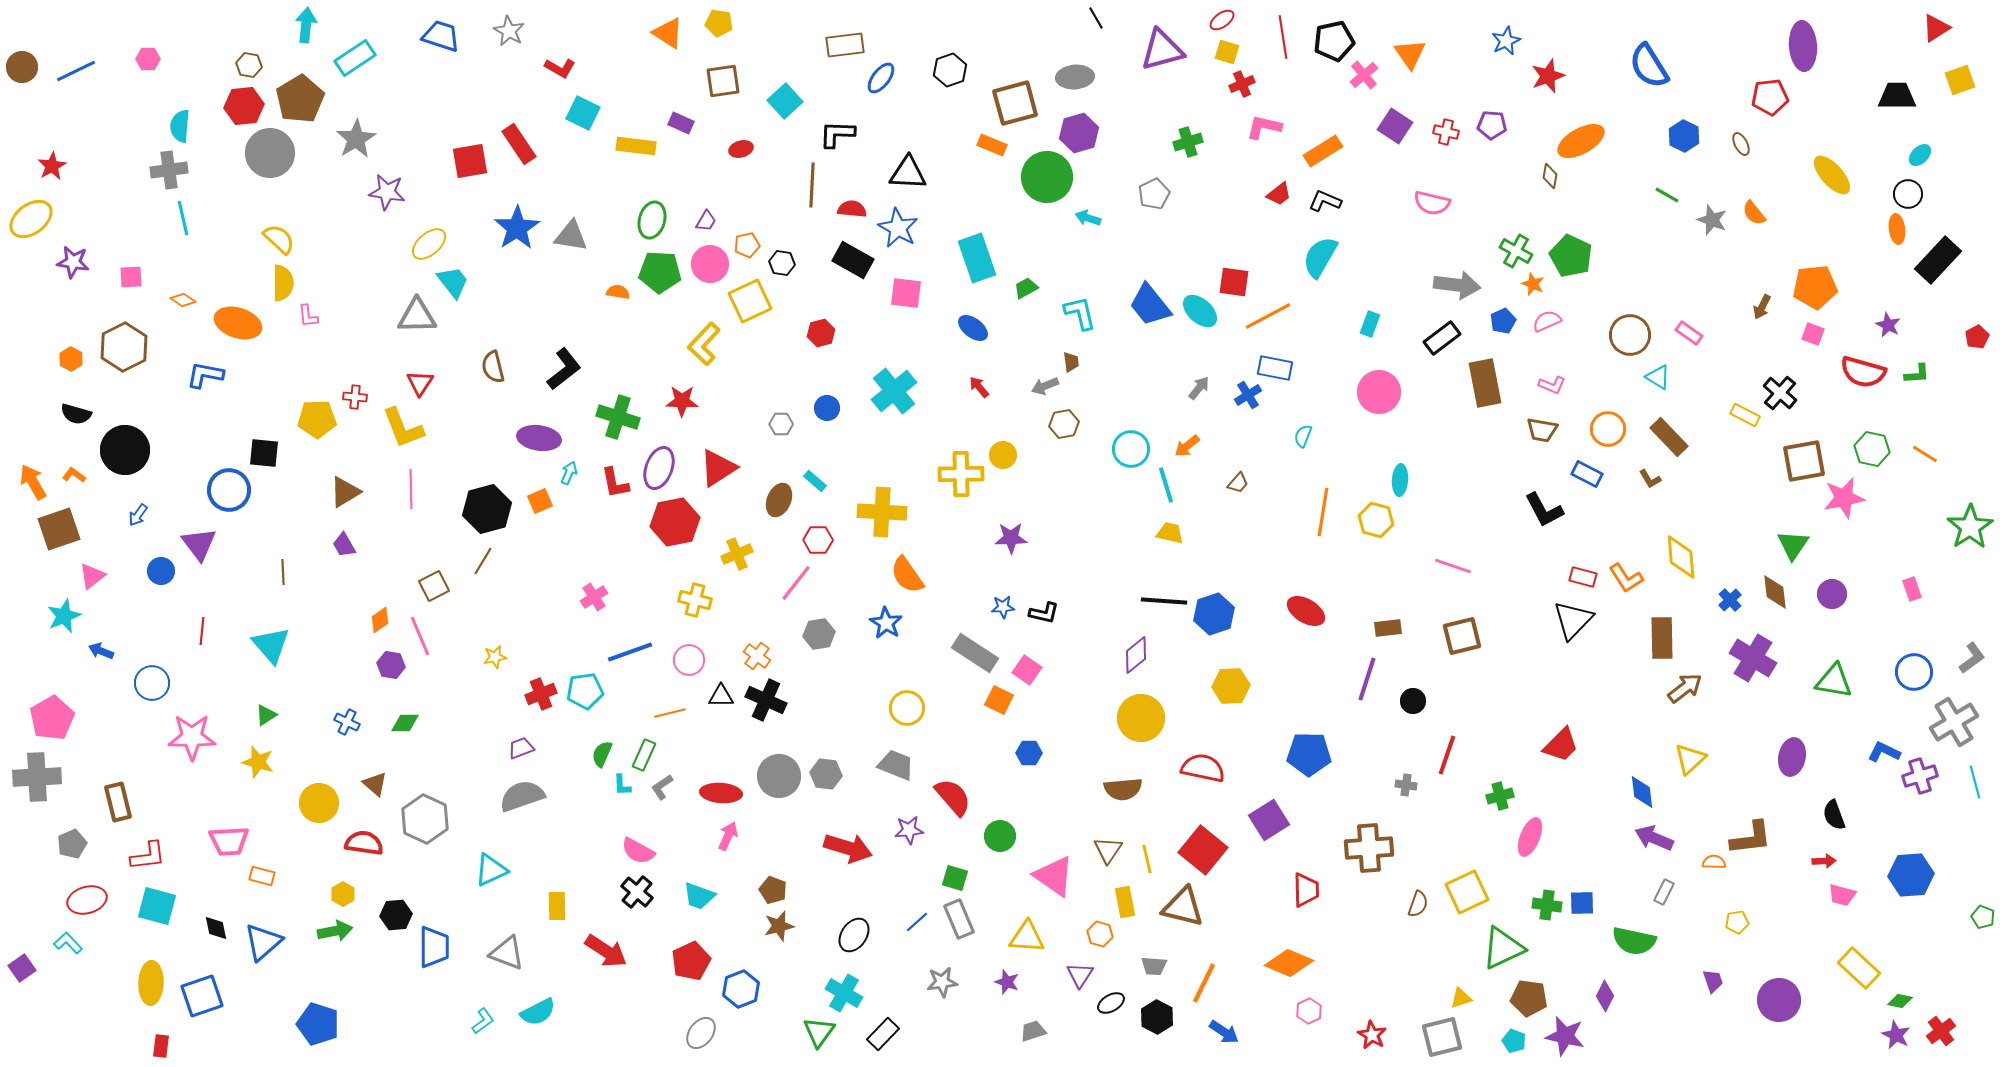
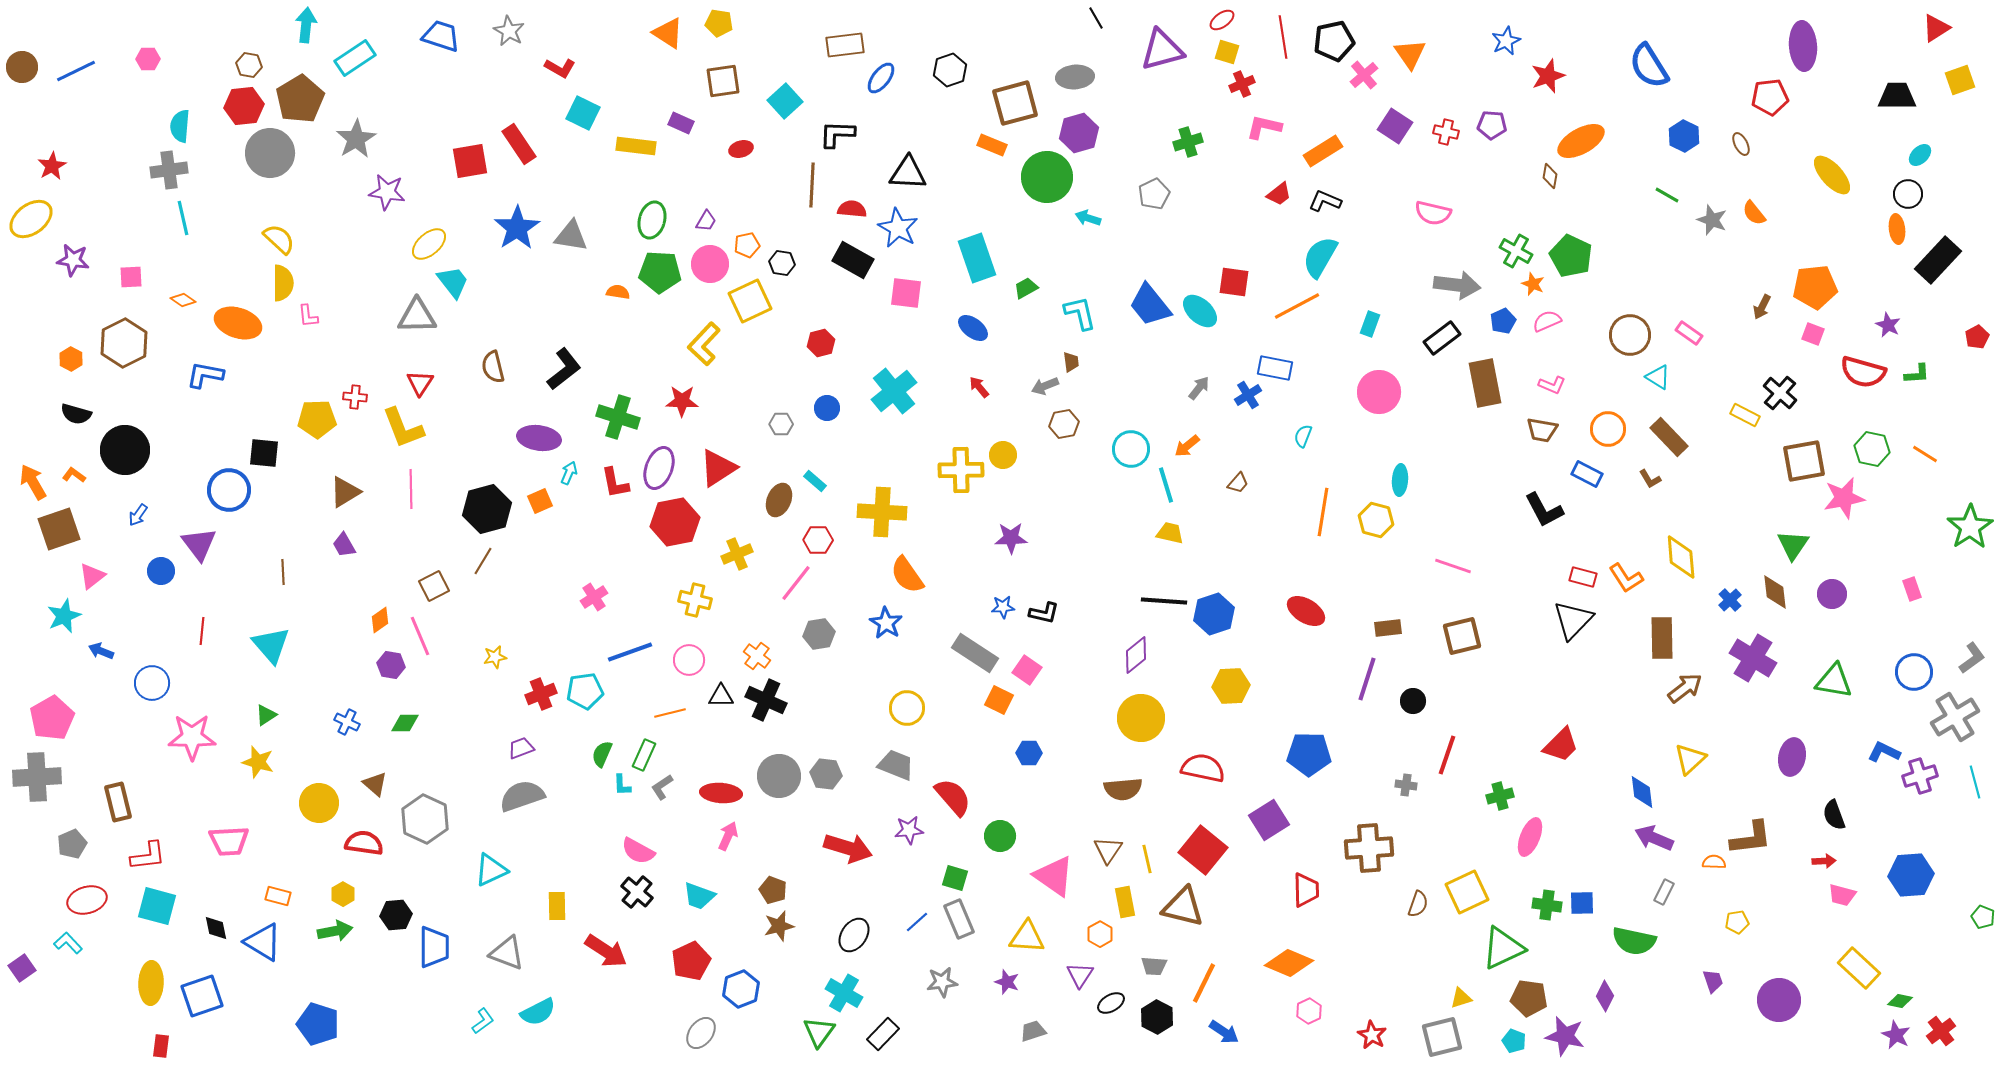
pink semicircle at (1432, 203): moved 1 px right, 10 px down
purple star at (73, 262): moved 2 px up
orange line at (1268, 316): moved 29 px right, 10 px up
red hexagon at (821, 333): moved 10 px down
brown hexagon at (124, 347): moved 4 px up
yellow cross at (961, 474): moved 4 px up
gray cross at (1954, 722): moved 1 px right, 5 px up
orange rectangle at (262, 876): moved 16 px right, 20 px down
orange hexagon at (1100, 934): rotated 15 degrees clockwise
blue triangle at (263, 942): rotated 48 degrees counterclockwise
